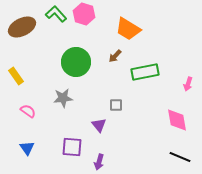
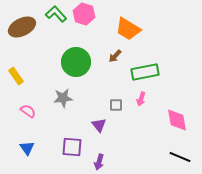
pink arrow: moved 47 px left, 15 px down
